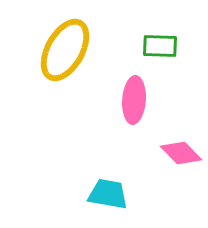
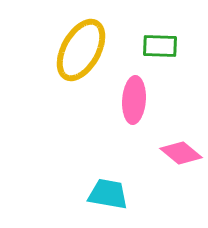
yellow ellipse: moved 16 px right
pink diamond: rotated 6 degrees counterclockwise
